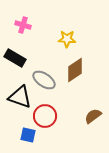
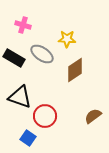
black rectangle: moved 1 px left
gray ellipse: moved 2 px left, 26 px up
blue square: moved 3 px down; rotated 21 degrees clockwise
